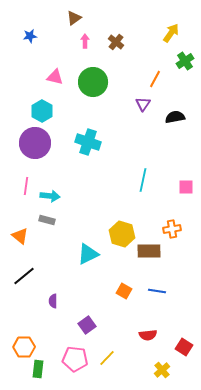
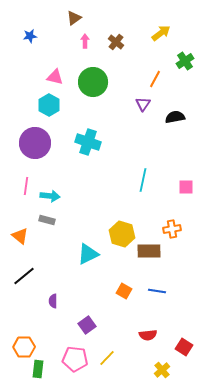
yellow arrow: moved 10 px left; rotated 18 degrees clockwise
cyan hexagon: moved 7 px right, 6 px up
